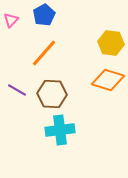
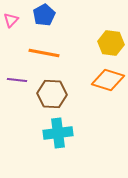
orange line: rotated 60 degrees clockwise
purple line: moved 10 px up; rotated 24 degrees counterclockwise
cyan cross: moved 2 px left, 3 px down
